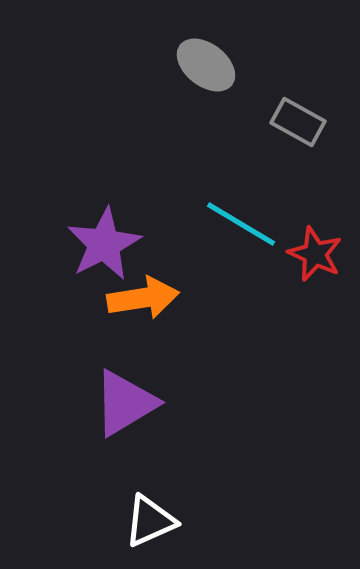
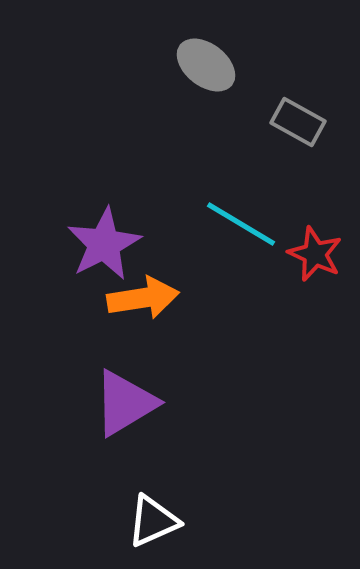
white triangle: moved 3 px right
